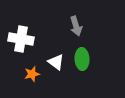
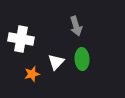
white triangle: rotated 36 degrees clockwise
